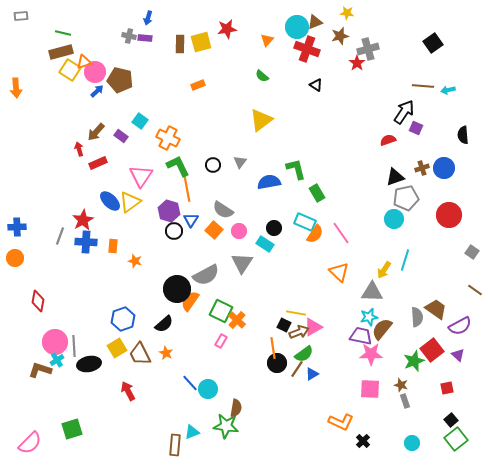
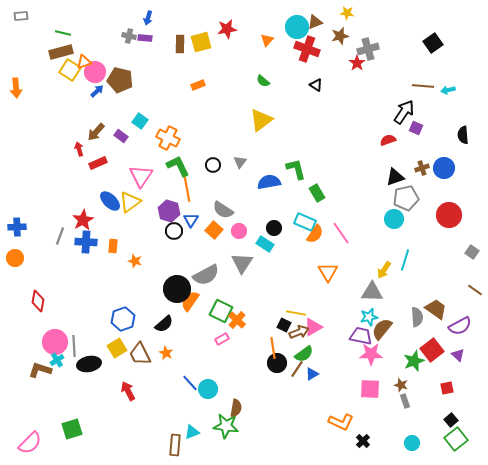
green semicircle at (262, 76): moved 1 px right, 5 px down
orange triangle at (339, 272): moved 11 px left; rotated 15 degrees clockwise
pink rectangle at (221, 341): moved 1 px right, 2 px up; rotated 32 degrees clockwise
